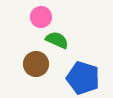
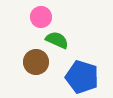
brown circle: moved 2 px up
blue pentagon: moved 1 px left, 1 px up
